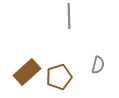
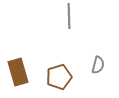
brown rectangle: moved 9 px left; rotated 64 degrees counterclockwise
